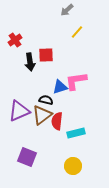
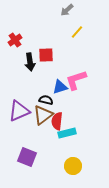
pink L-shape: moved 1 px up; rotated 10 degrees counterclockwise
brown triangle: moved 1 px right
cyan rectangle: moved 9 px left
